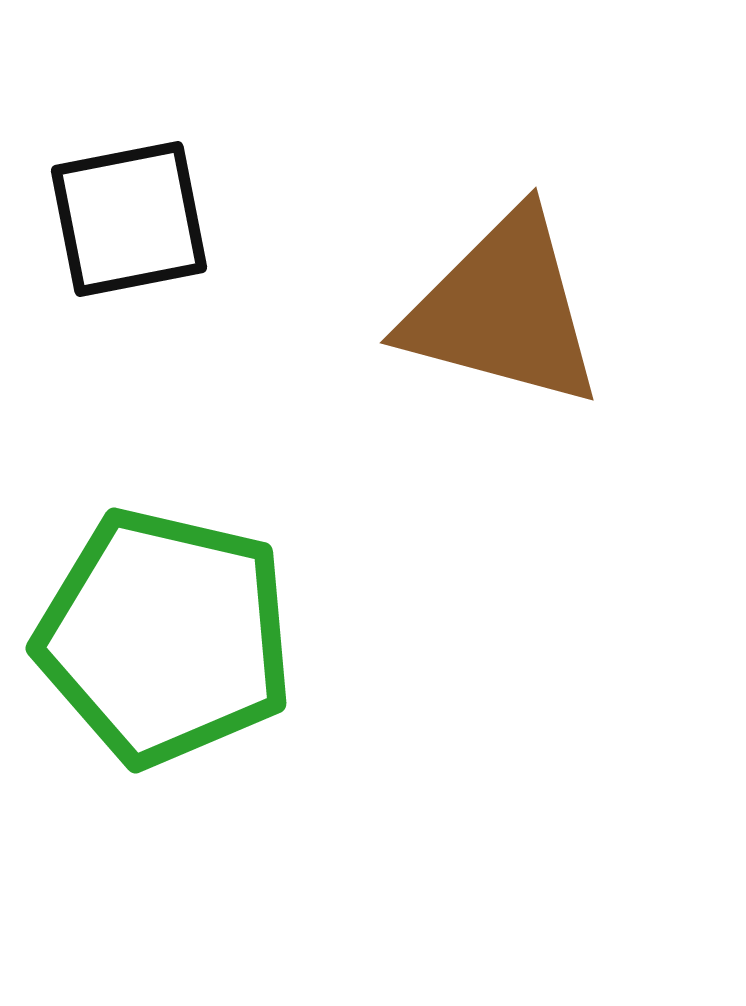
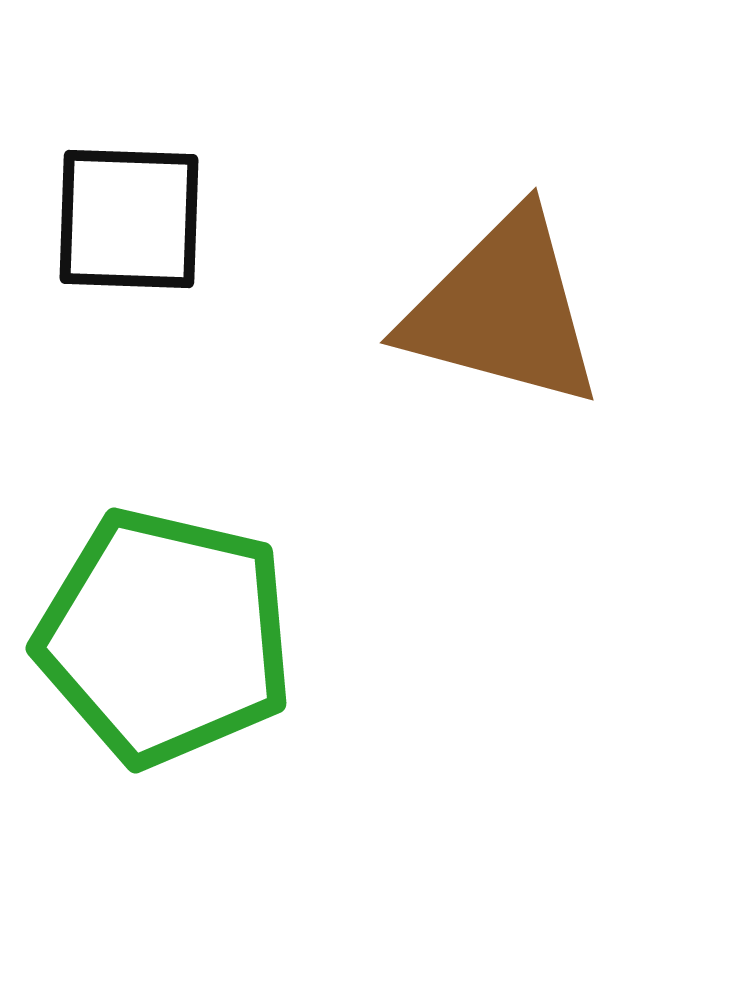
black square: rotated 13 degrees clockwise
